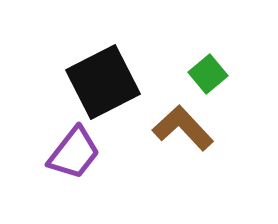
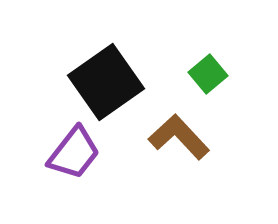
black square: moved 3 px right; rotated 8 degrees counterclockwise
brown L-shape: moved 4 px left, 9 px down
